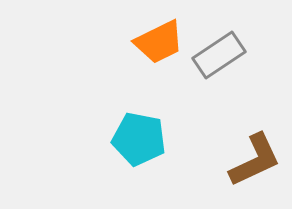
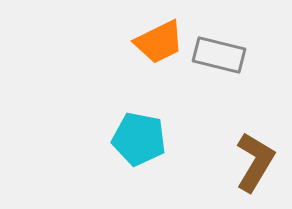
gray rectangle: rotated 48 degrees clockwise
brown L-shape: moved 2 px down; rotated 34 degrees counterclockwise
